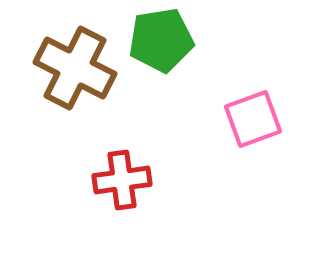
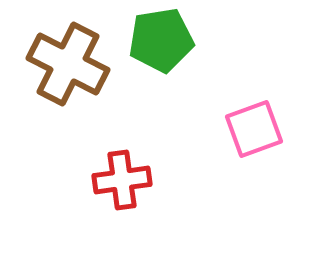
brown cross: moved 7 px left, 4 px up
pink square: moved 1 px right, 10 px down
